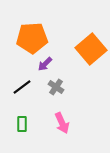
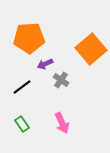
orange pentagon: moved 3 px left
purple arrow: rotated 21 degrees clockwise
gray cross: moved 5 px right, 7 px up
green rectangle: rotated 35 degrees counterclockwise
